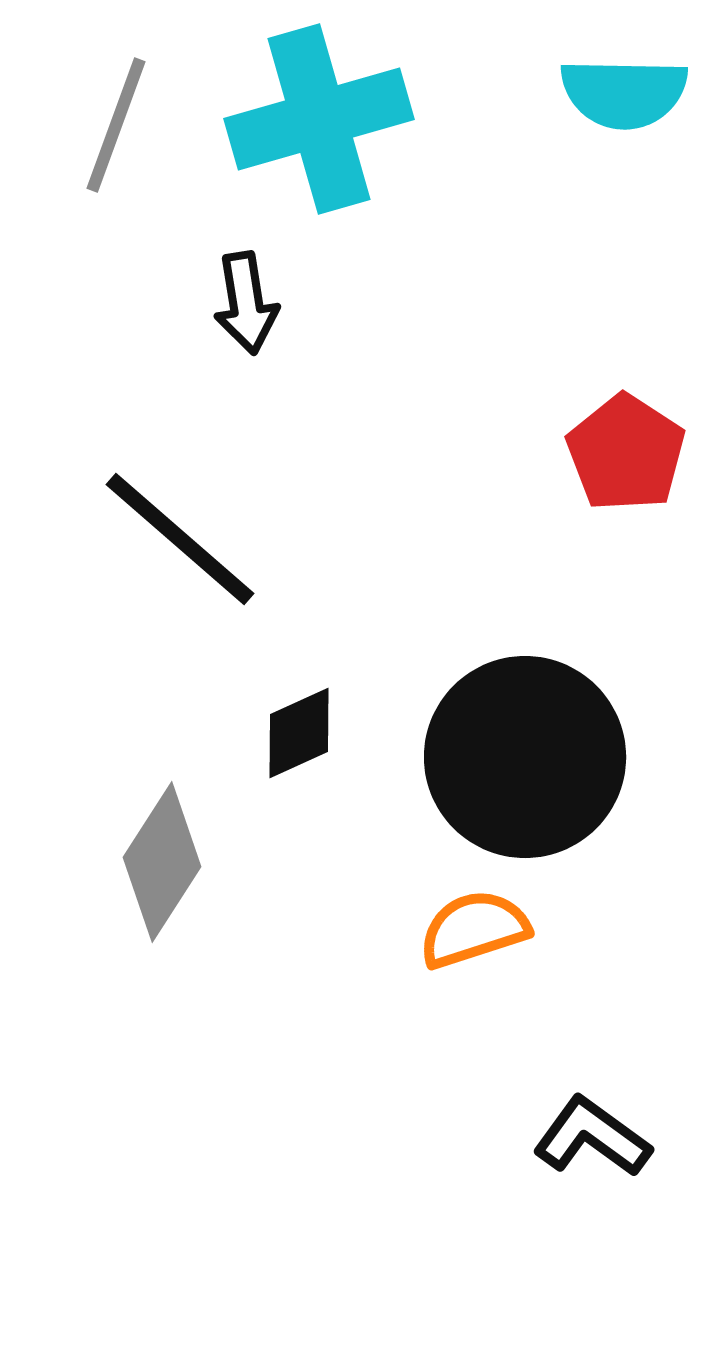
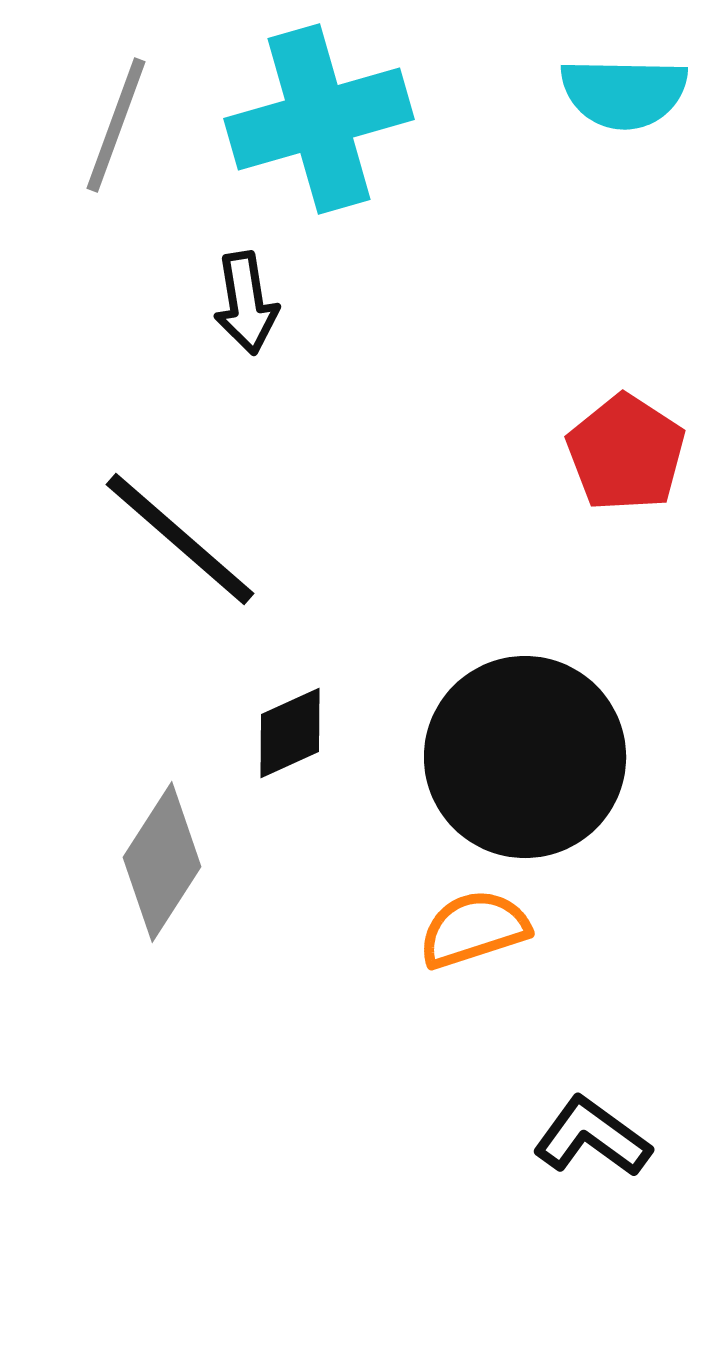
black diamond: moved 9 px left
